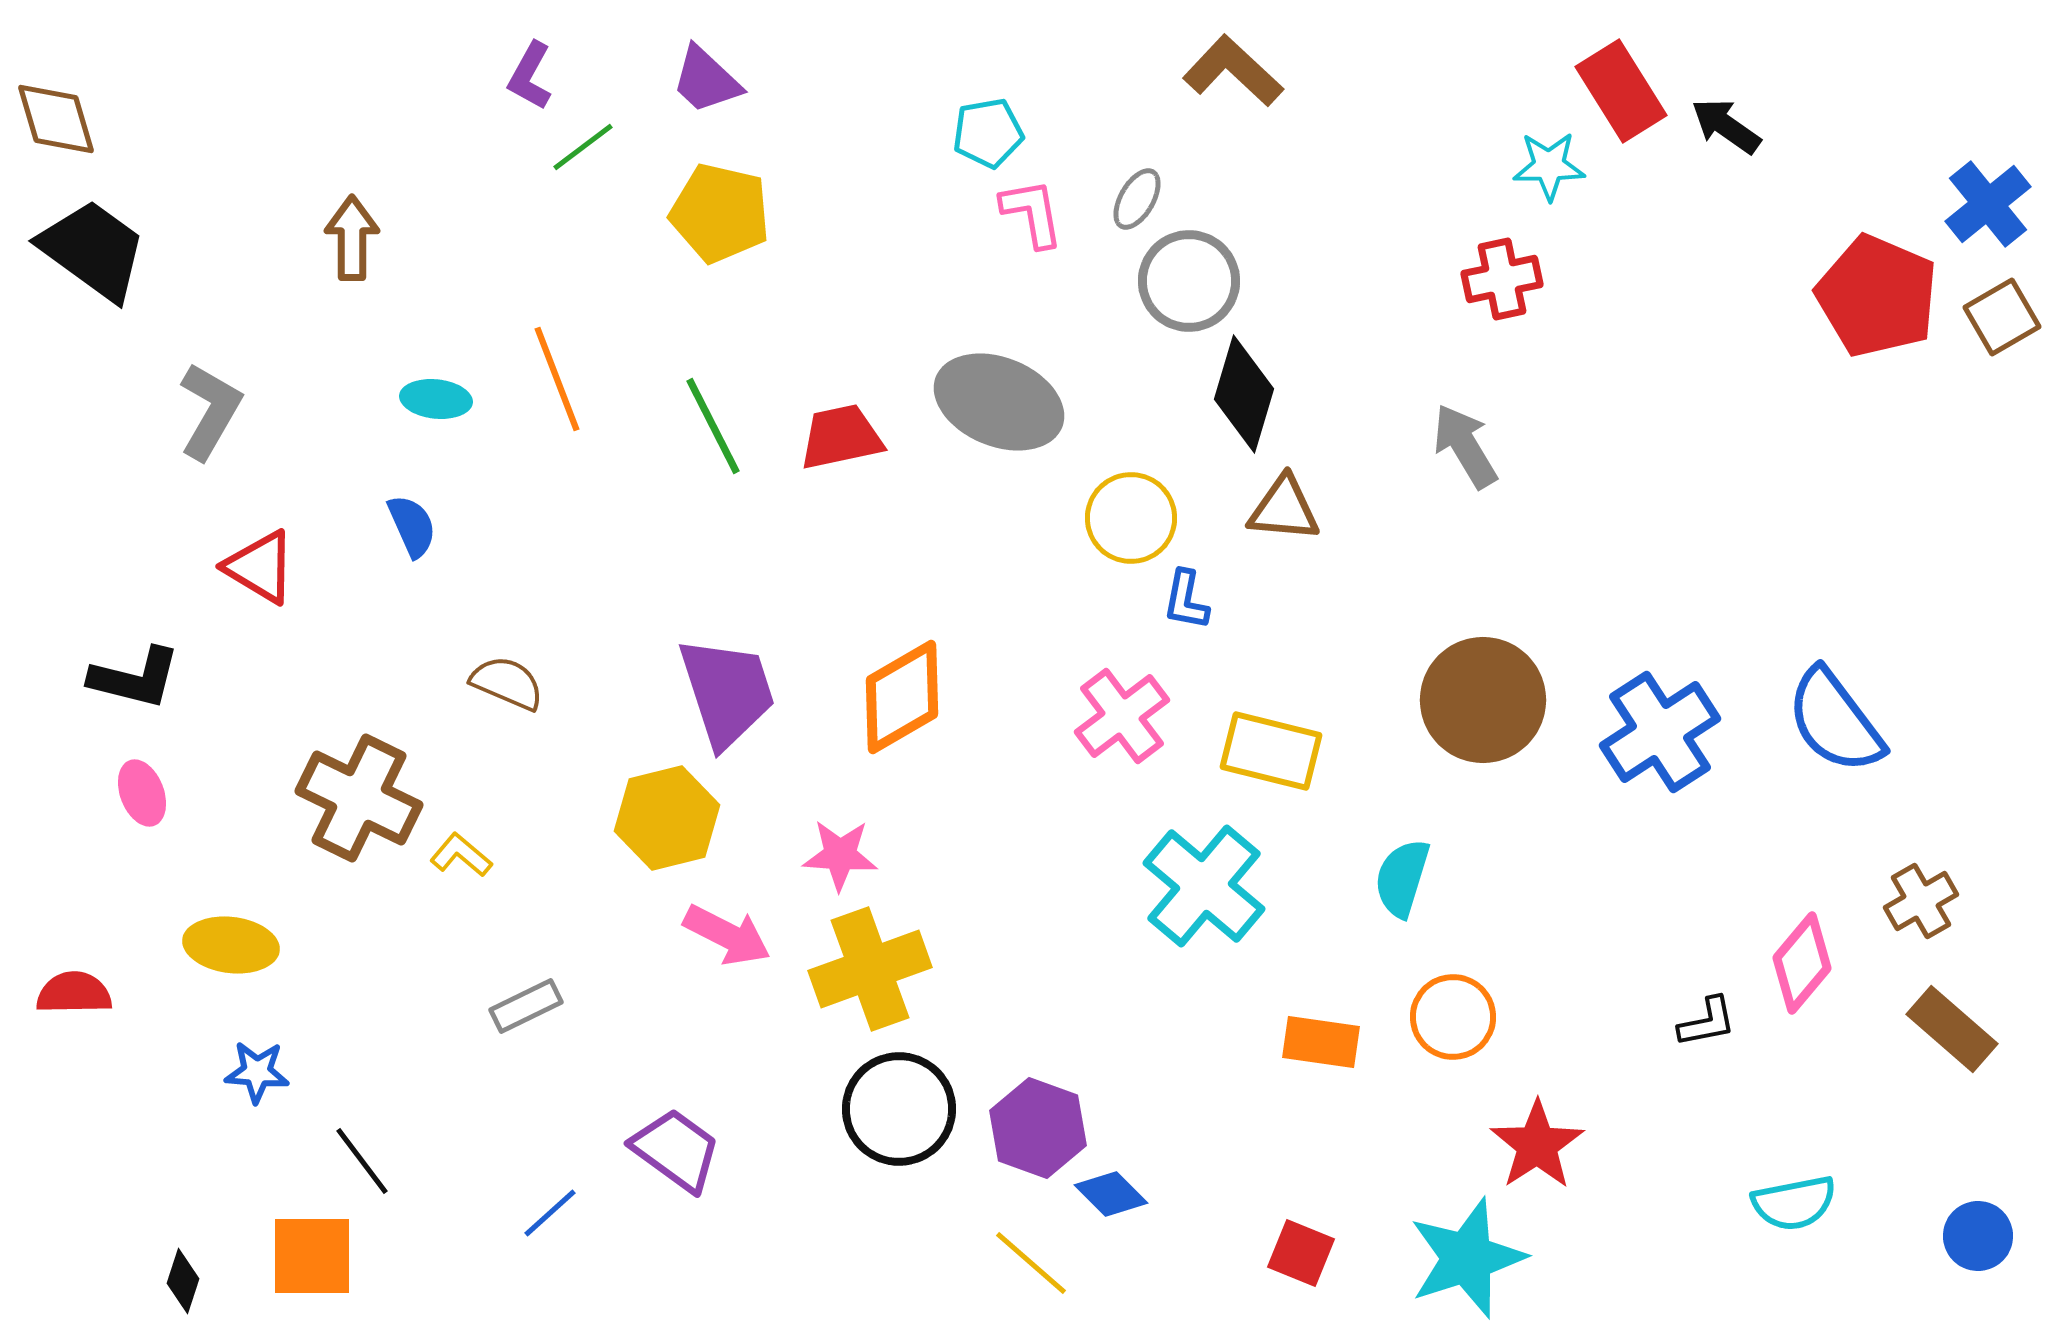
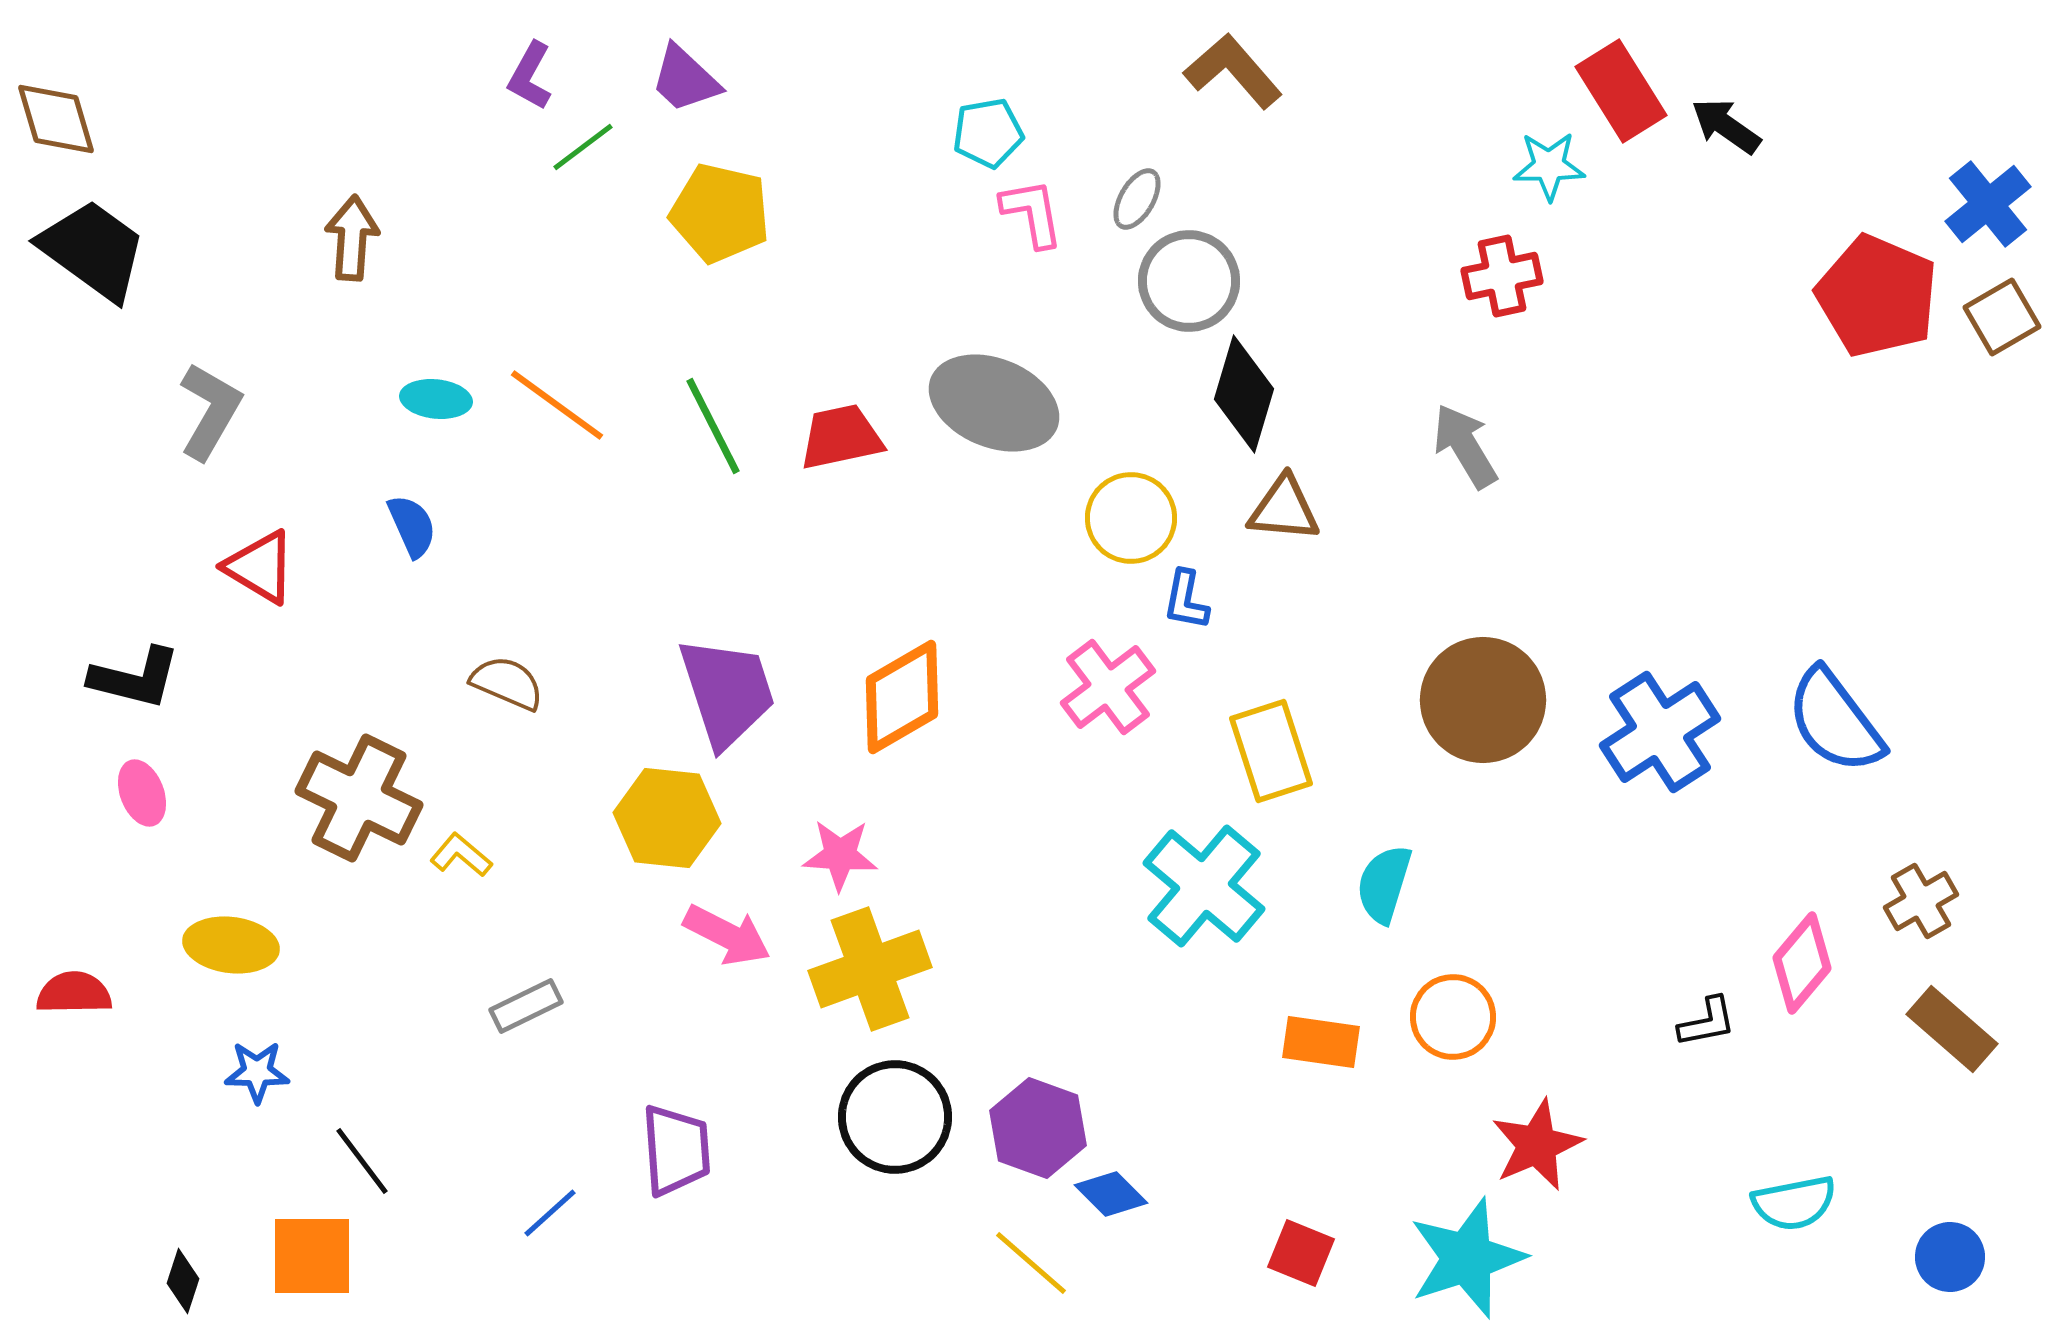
brown L-shape at (1233, 71): rotated 6 degrees clockwise
purple trapezoid at (706, 80): moved 21 px left, 1 px up
brown arrow at (352, 238): rotated 4 degrees clockwise
red cross at (1502, 279): moved 3 px up
orange line at (557, 379): moved 26 px down; rotated 33 degrees counterclockwise
gray ellipse at (999, 402): moved 5 px left, 1 px down
pink cross at (1122, 716): moved 14 px left, 29 px up
yellow rectangle at (1271, 751): rotated 58 degrees clockwise
yellow hexagon at (667, 818): rotated 20 degrees clockwise
cyan semicircle at (1402, 878): moved 18 px left, 6 px down
blue star at (257, 1072): rotated 4 degrees counterclockwise
black circle at (899, 1109): moved 4 px left, 8 px down
red star at (1537, 1145): rotated 10 degrees clockwise
purple trapezoid at (676, 1150): rotated 50 degrees clockwise
blue circle at (1978, 1236): moved 28 px left, 21 px down
